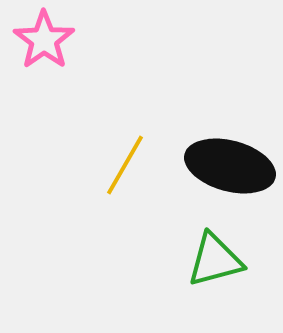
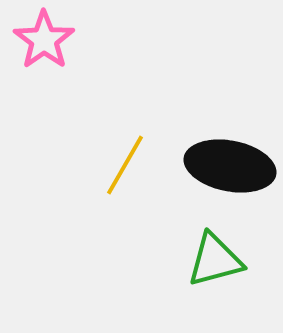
black ellipse: rotated 4 degrees counterclockwise
